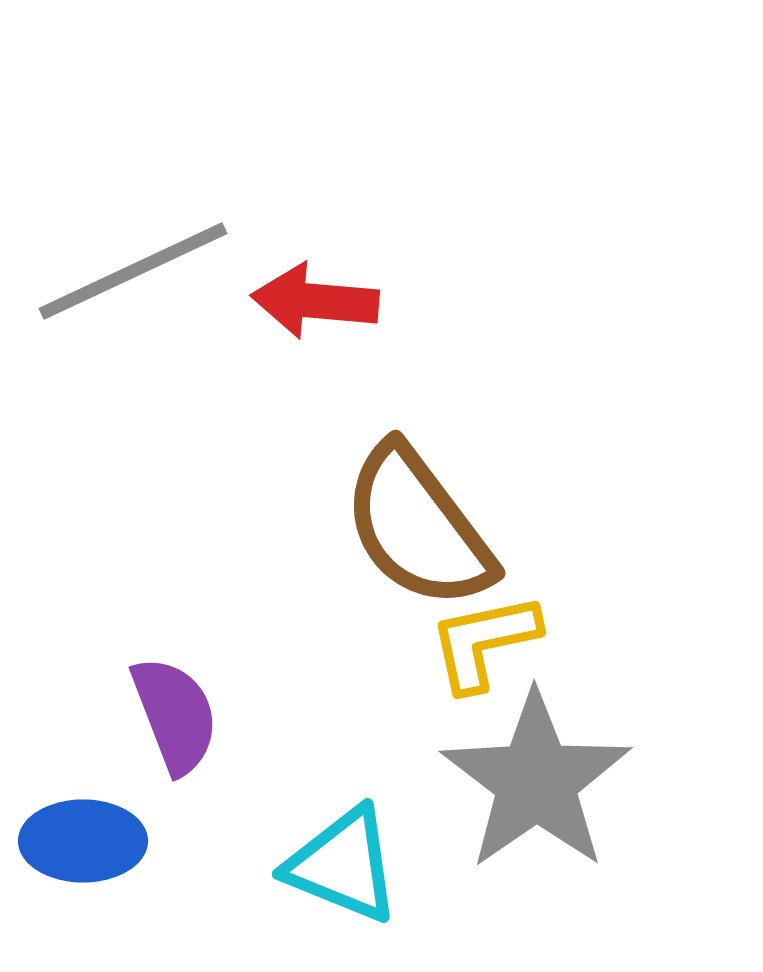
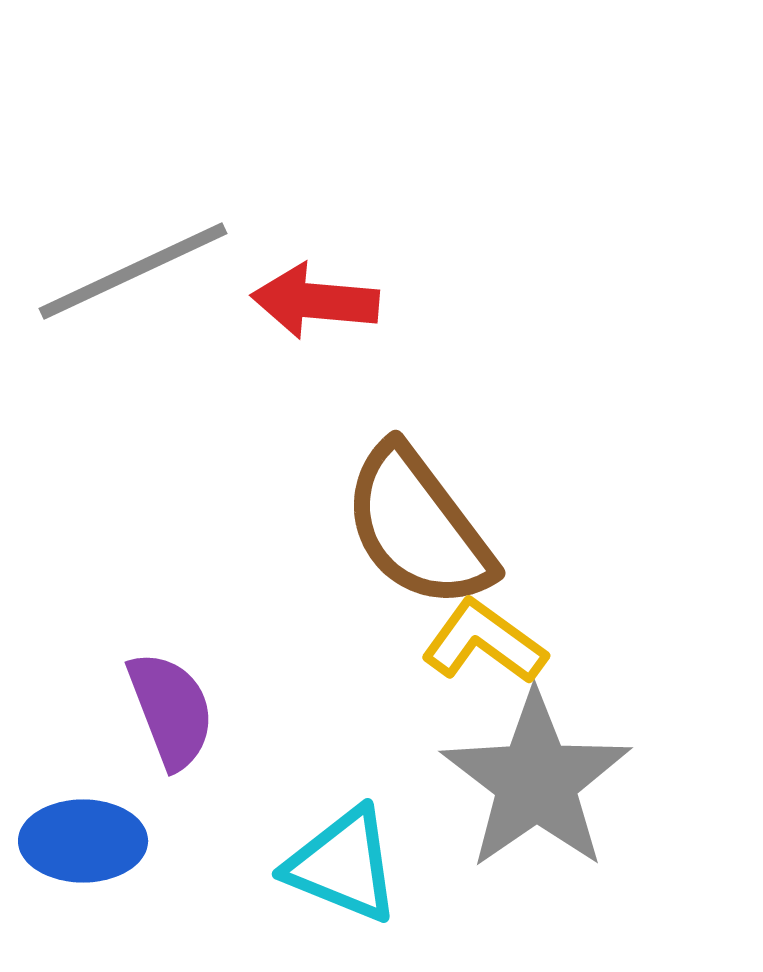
yellow L-shape: rotated 48 degrees clockwise
purple semicircle: moved 4 px left, 5 px up
